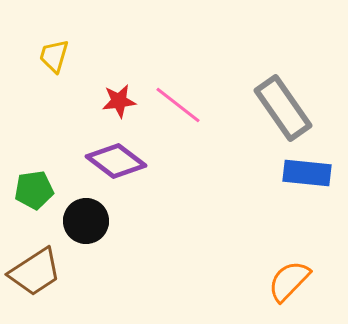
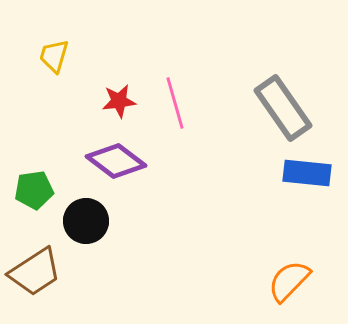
pink line: moved 3 px left, 2 px up; rotated 36 degrees clockwise
